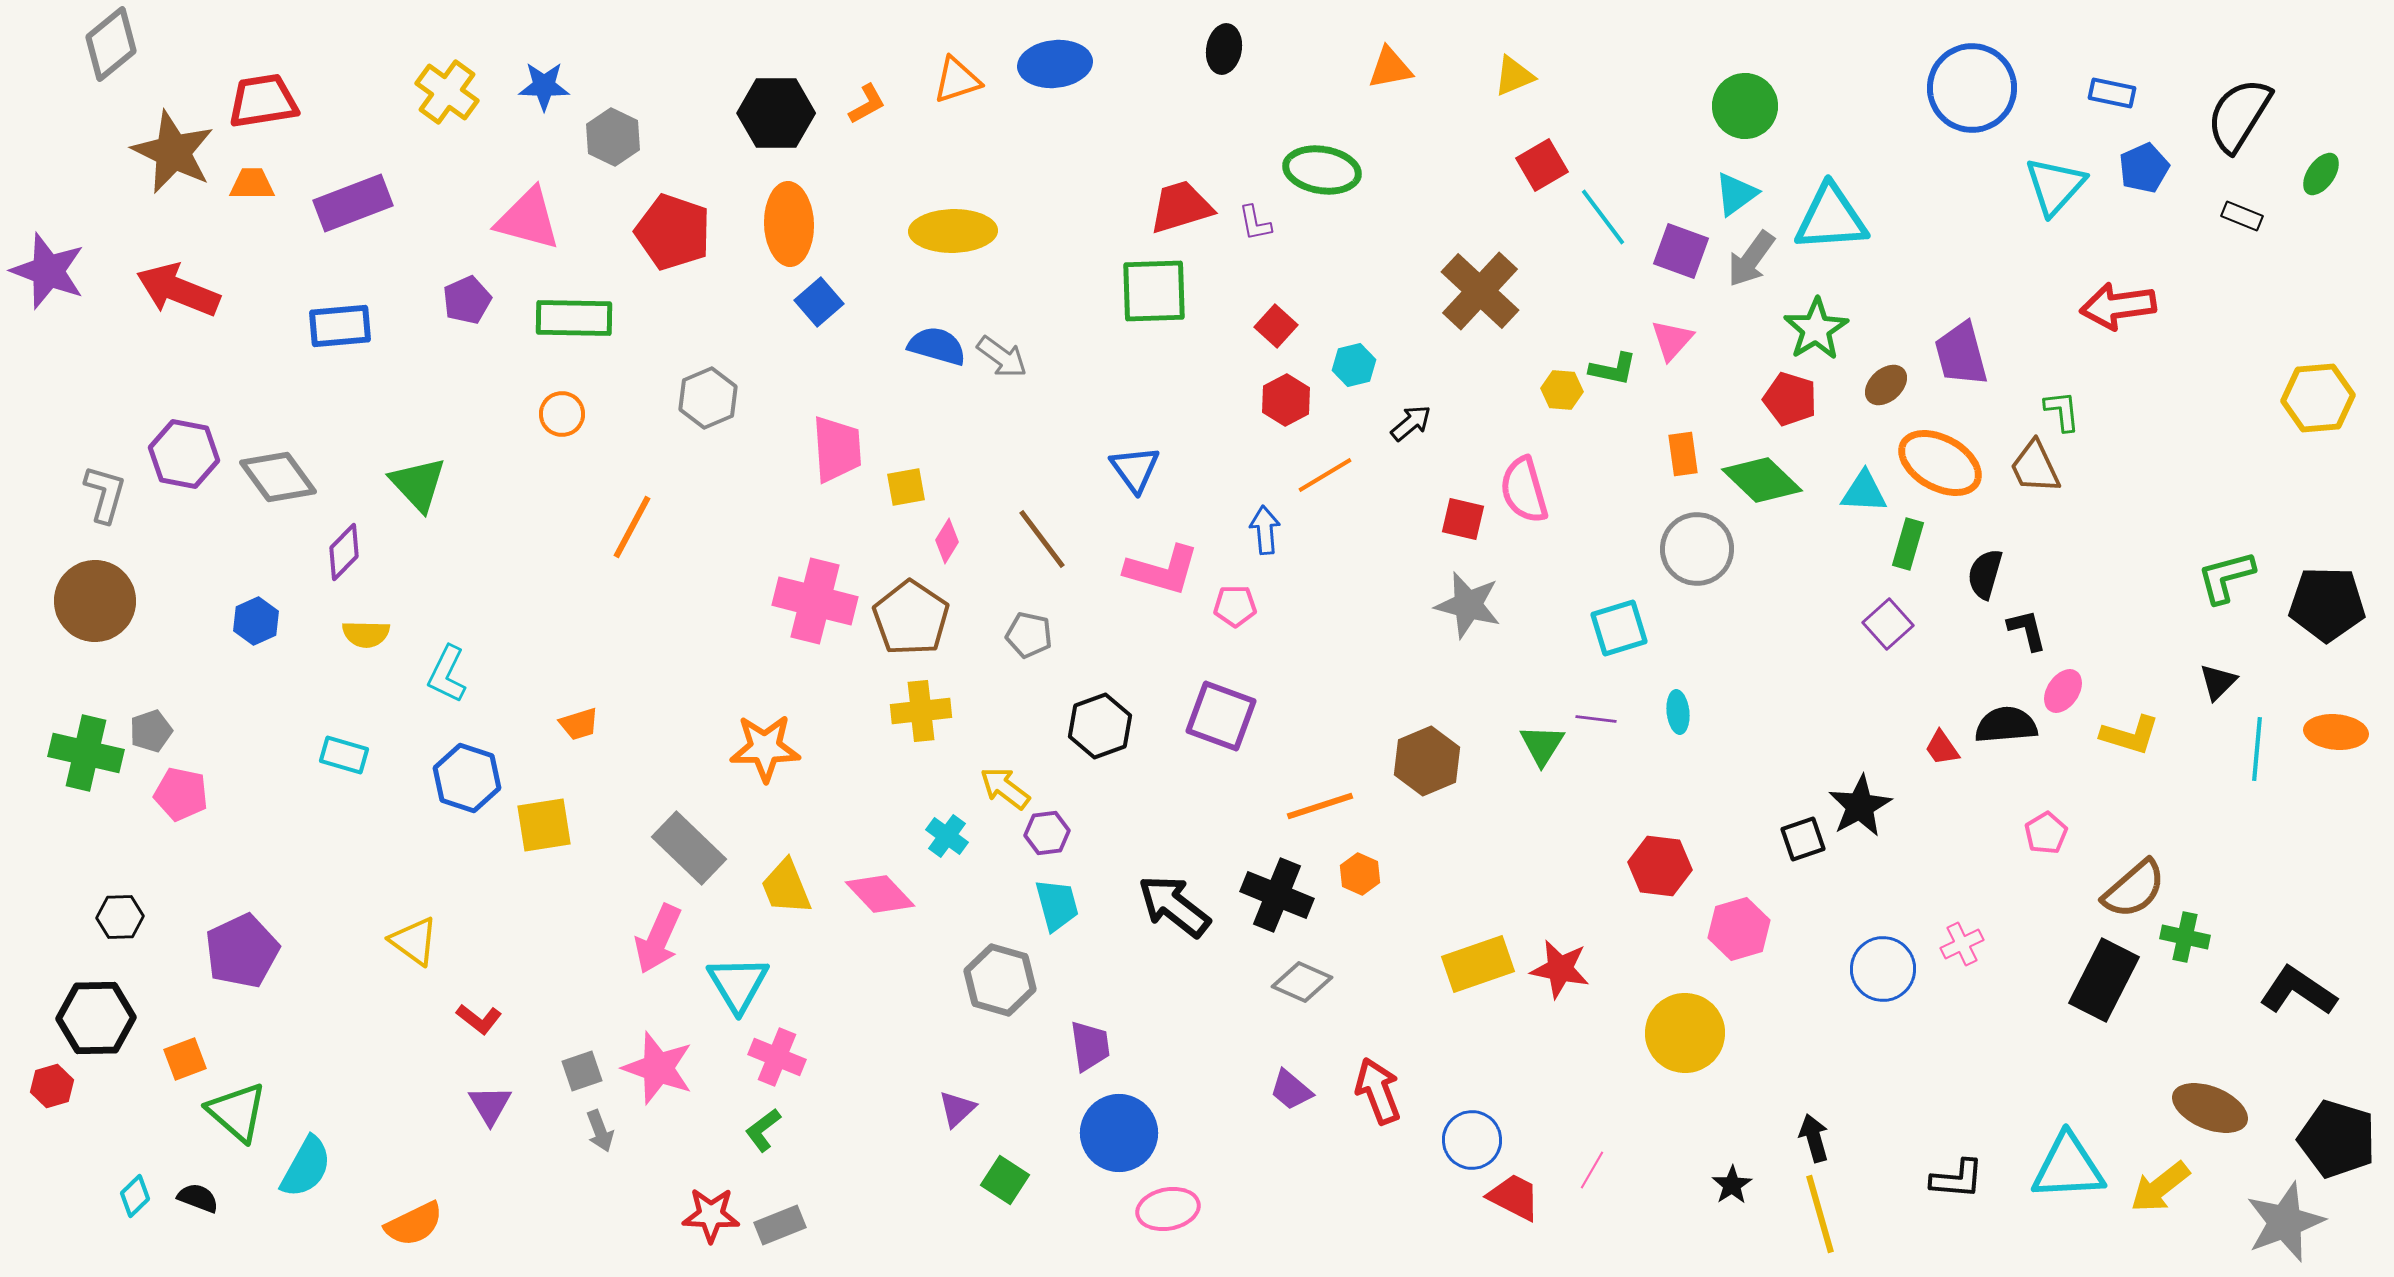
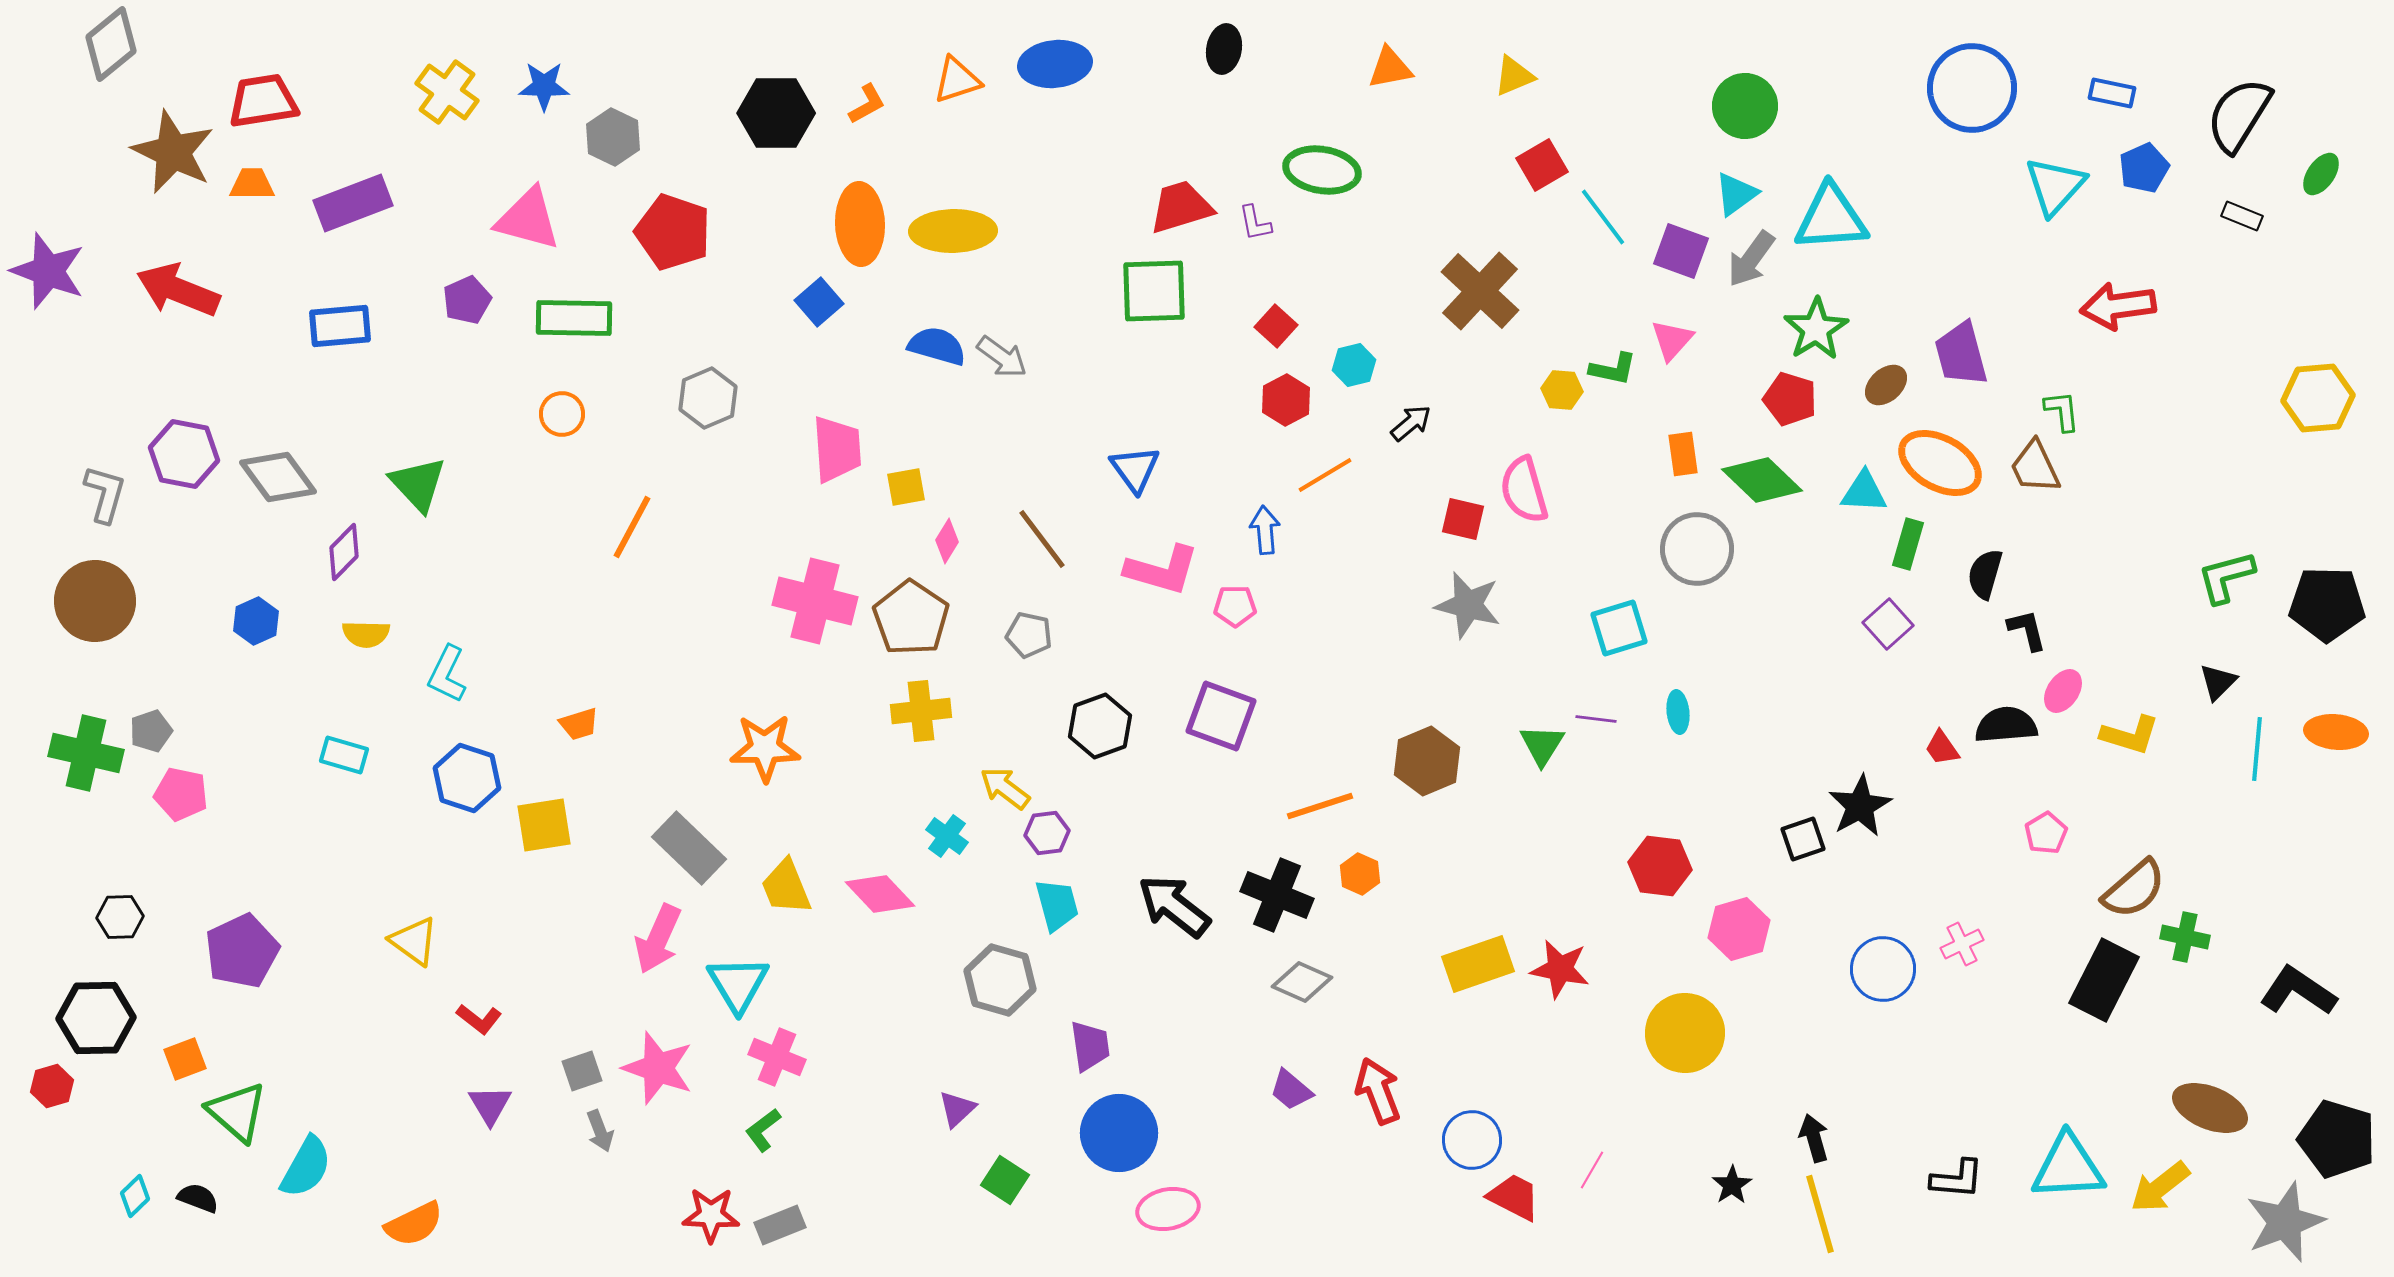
orange ellipse at (789, 224): moved 71 px right
